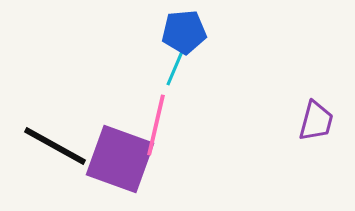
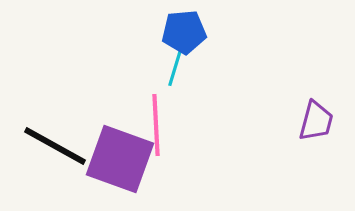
cyan line: rotated 6 degrees counterclockwise
pink line: rotated 16 degrees counterclockwise
